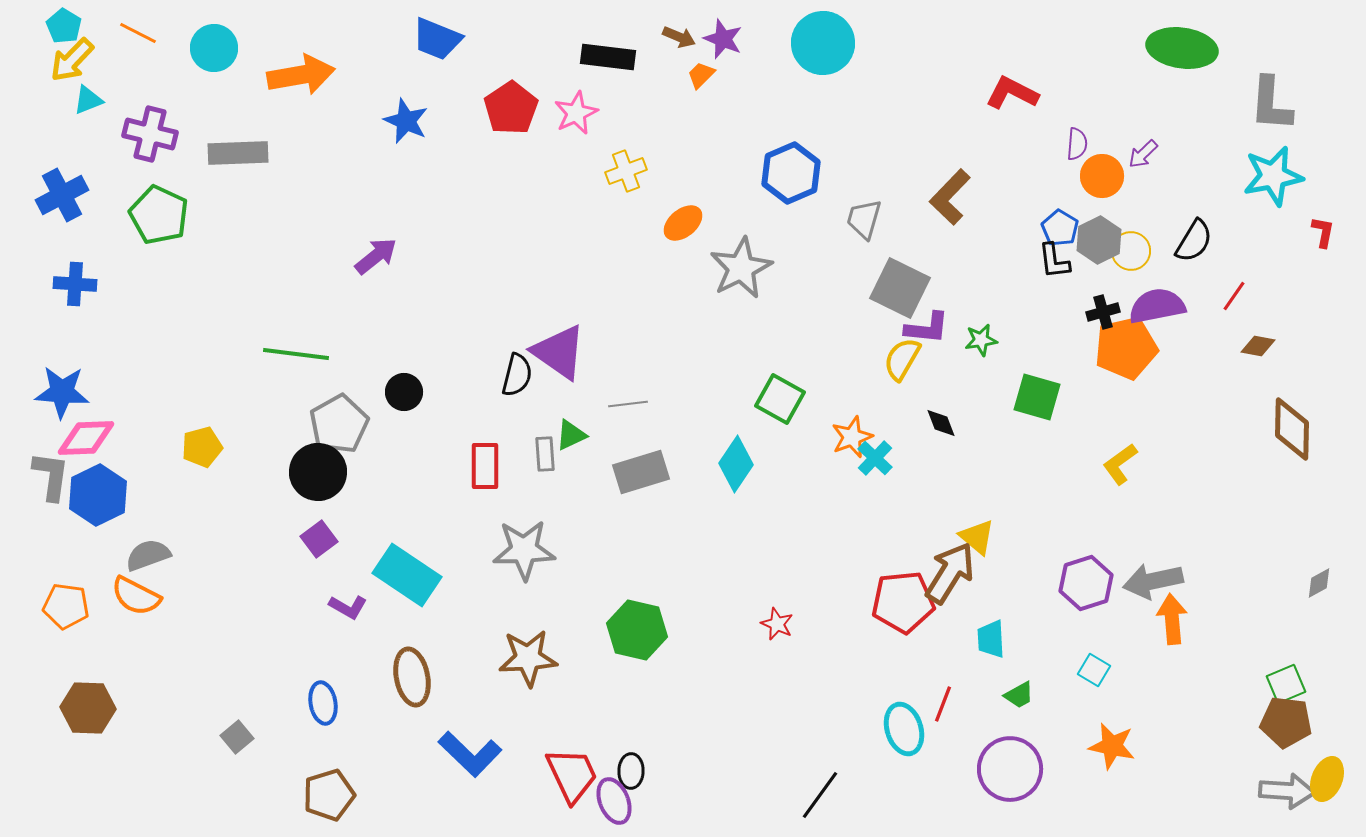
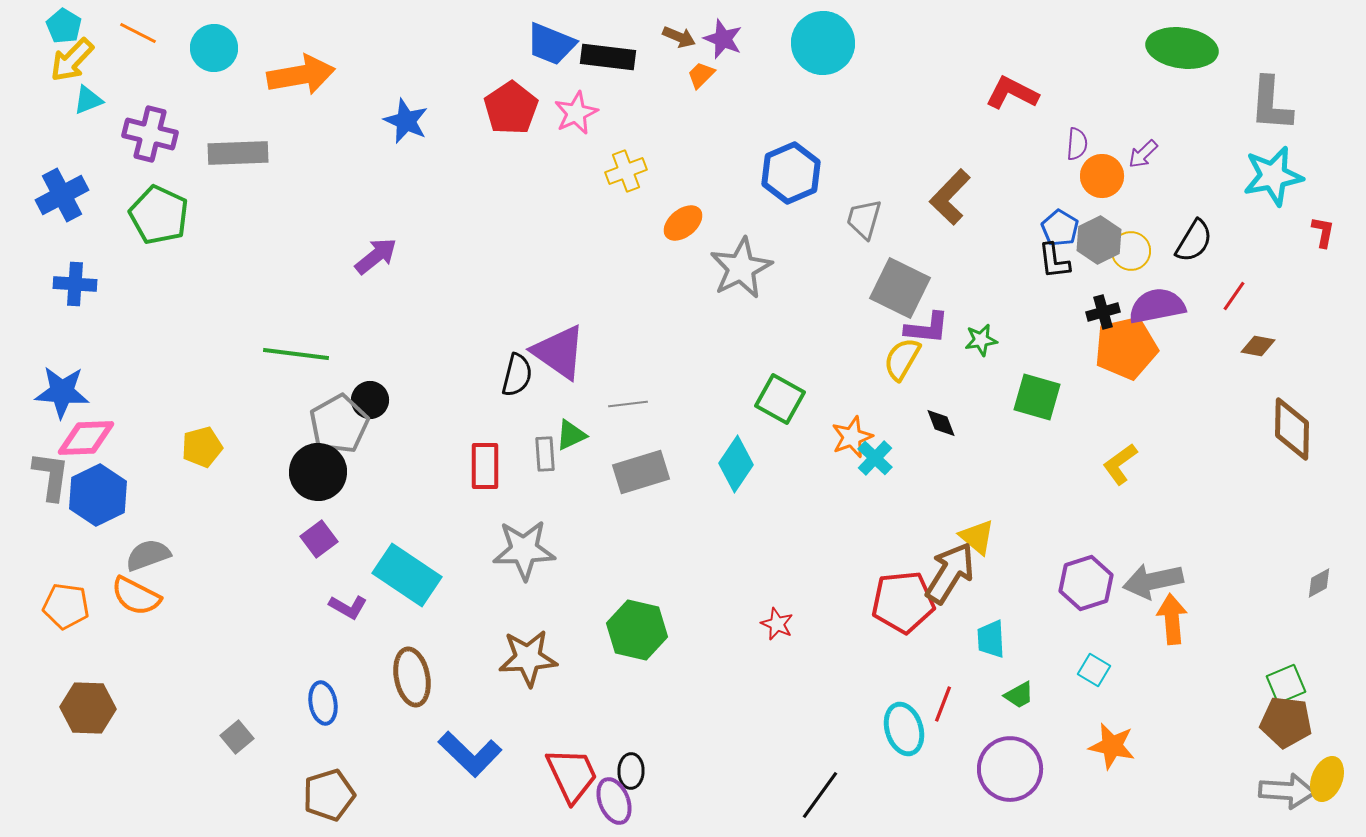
blue trapezoid at (437, 39): moved 114 px right, 5 px down
black circle at (404, 392): moved 34 px left, 8 px down
